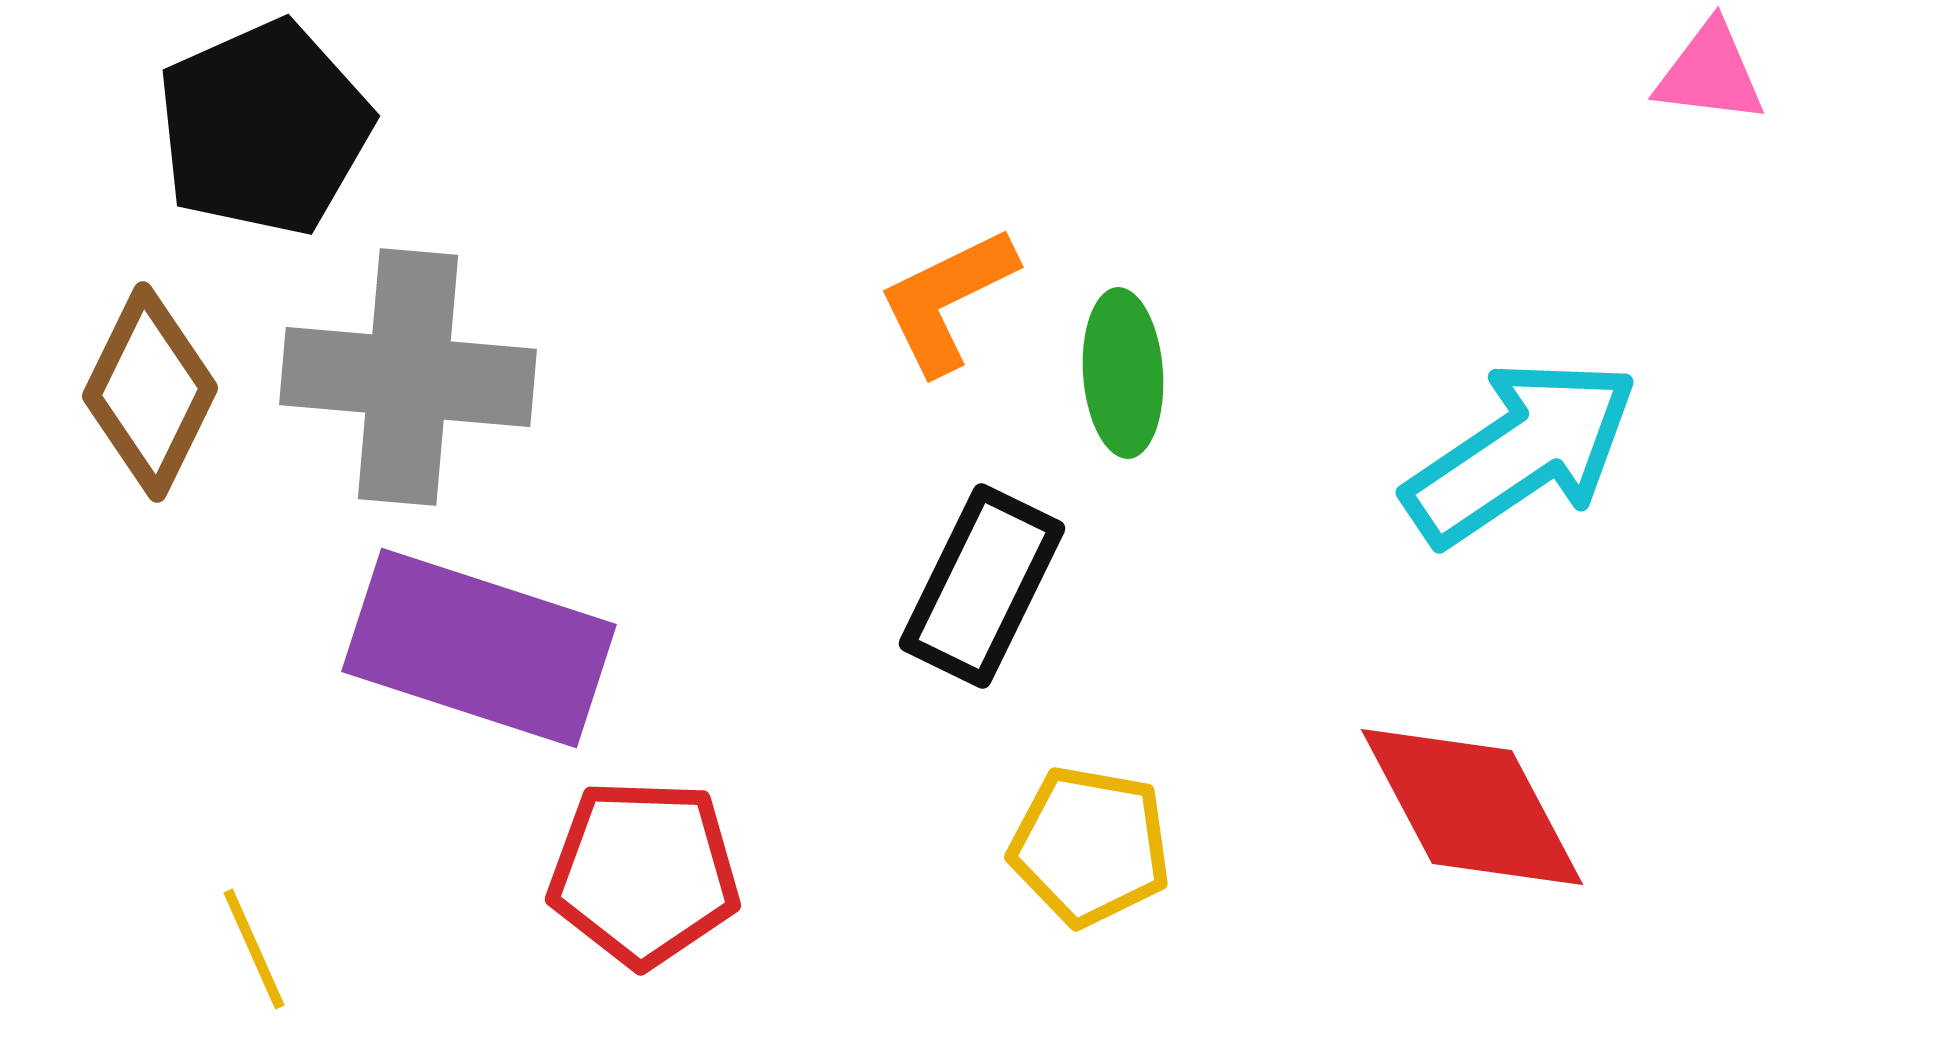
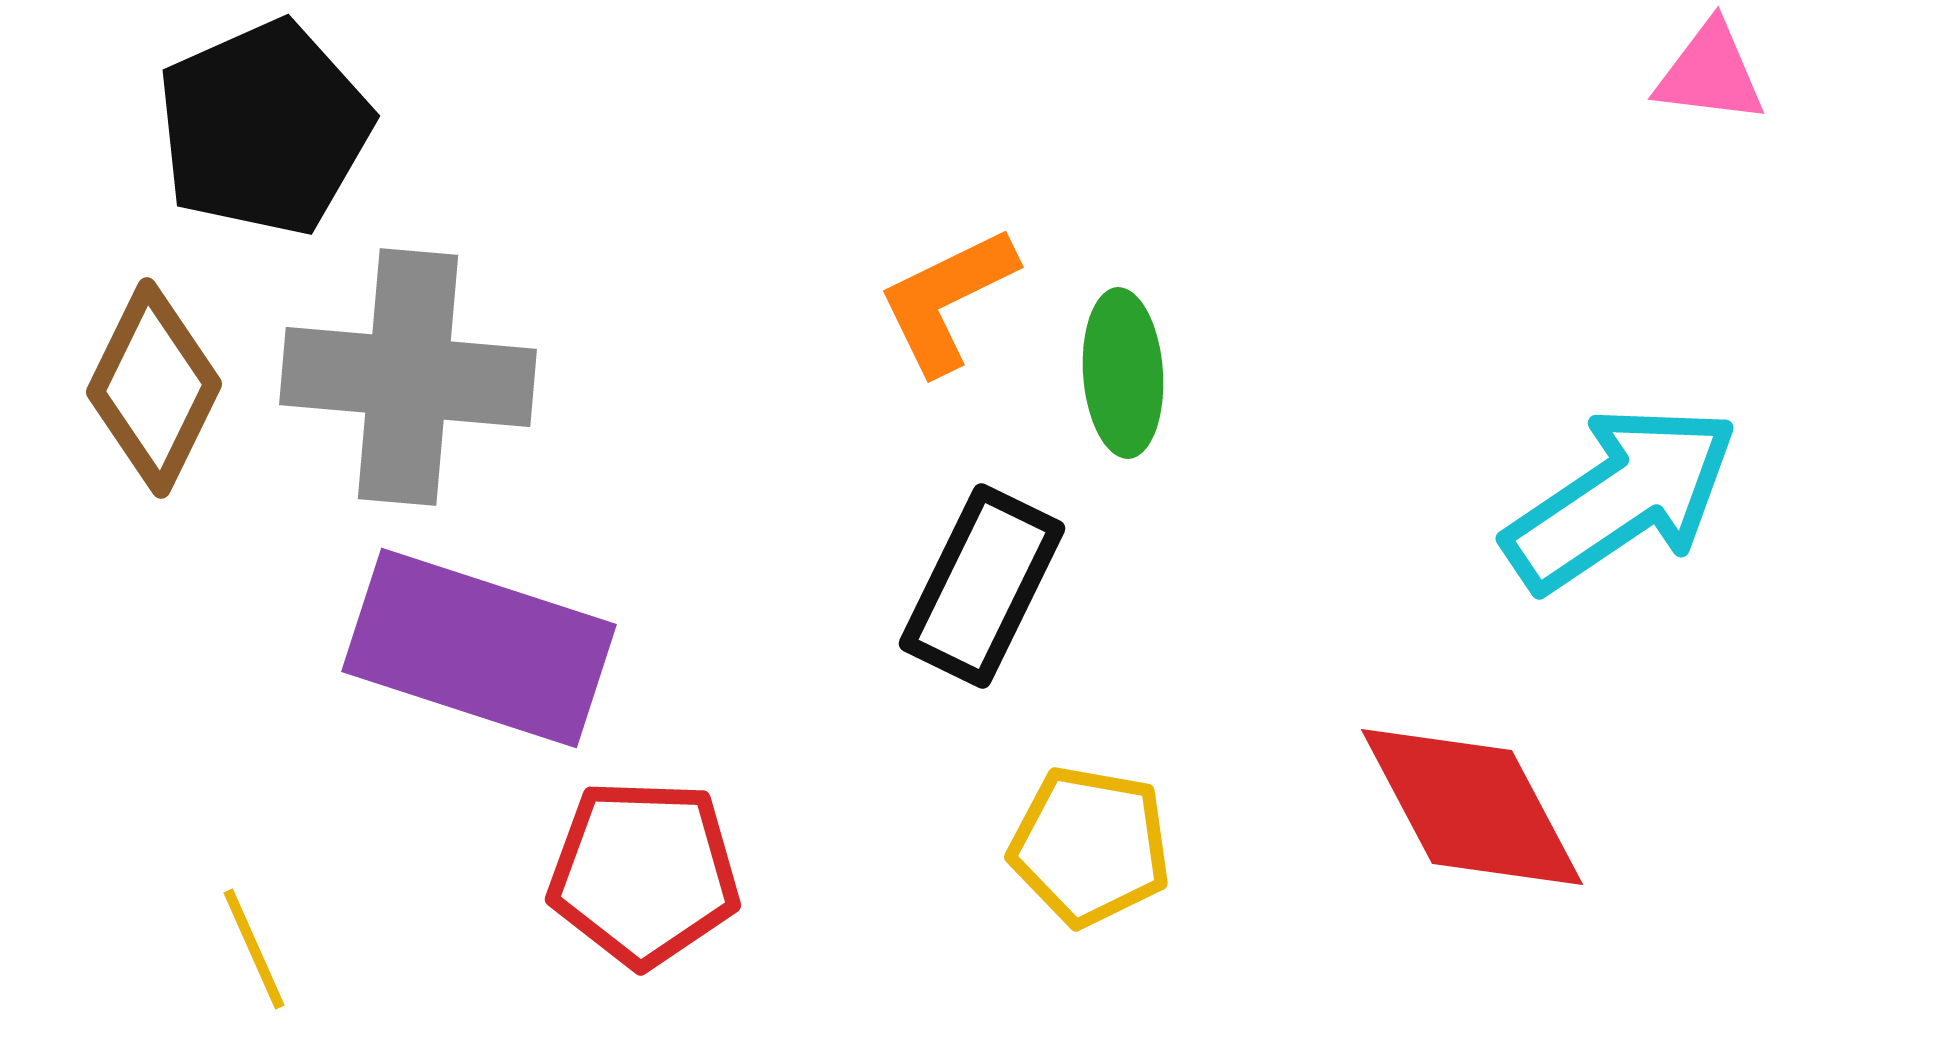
brown diamond: moved 4 px right, 4 px up
cyan arrow: moved 100 px right, 46 px down
